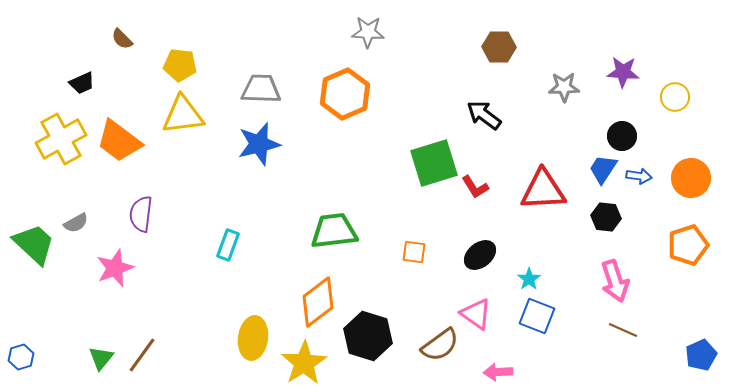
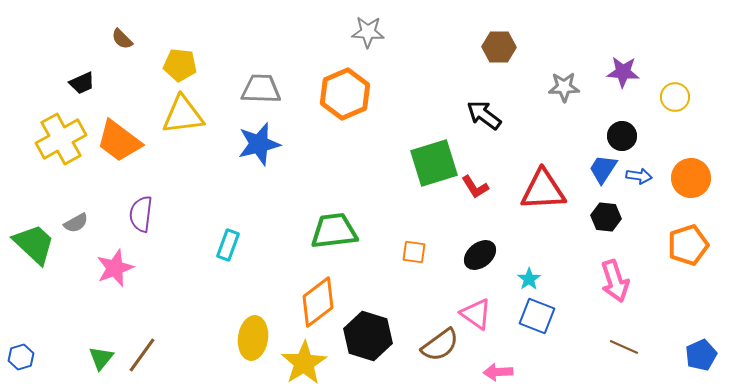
brown line at (623, 330): moved 1 px right, 17 px down
